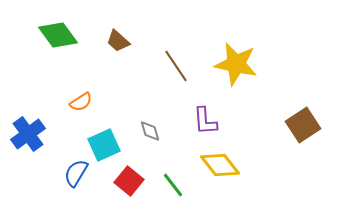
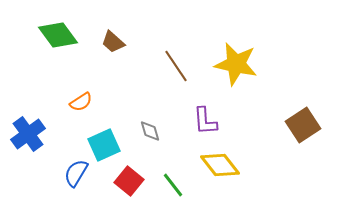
brown trapezoid: moved 5 px left, 1 px down
